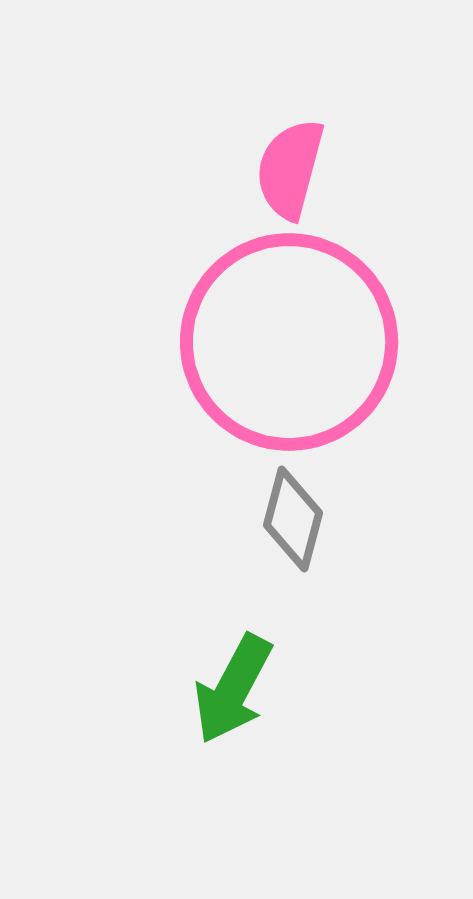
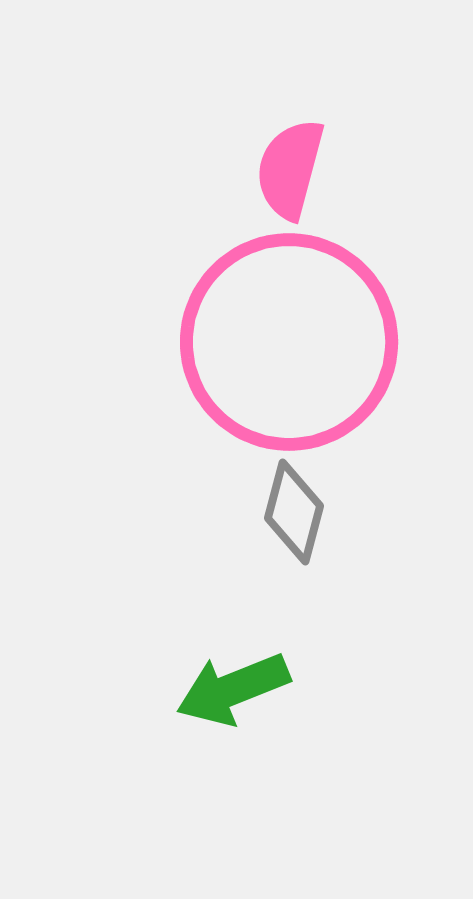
gray diamond: moved 1 px right, 7 px up
green arrow: rotated 40 degrees clockwise
